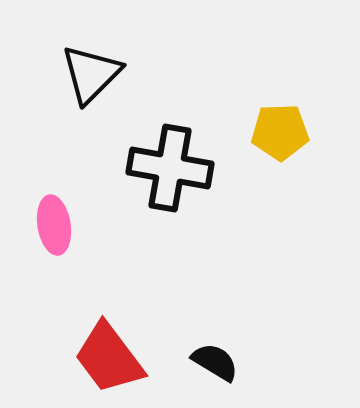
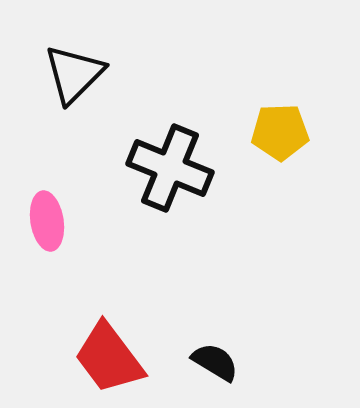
black triangle: moved 17 px left
black cross: rotated 12 degrees clockwise
pink ellipse: moved 7 px left, 4 px up
